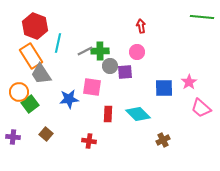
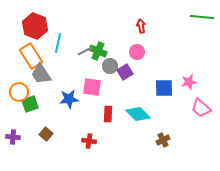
green cross: moved 2 px left; rotated 24 degrees clockwise
purple square: rotated 28 degrees counterclockwise
pink star: rotated 21 degrees clockwise
green square: rotated 18 degrees clockwise
